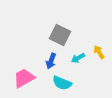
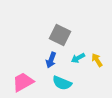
yellow arrow: moved 2 px left, 8 px down
blue arrow: moved 1 px up
pink trapezoid: moved 1 px left, 4 px down
